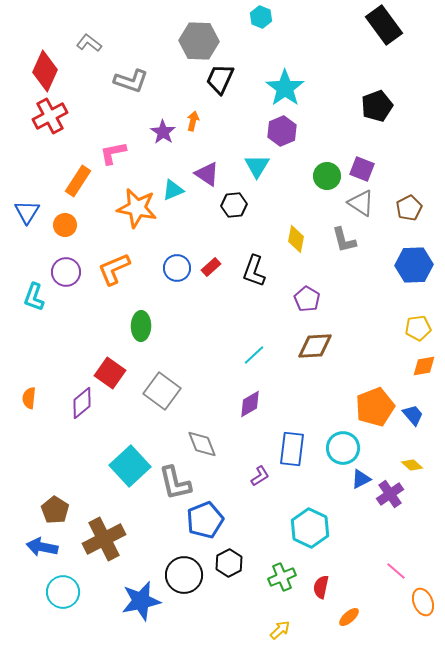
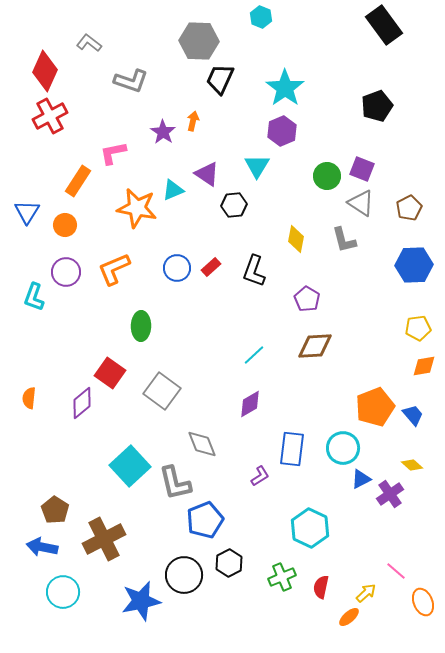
yellow arrow at (280, 630): moved 86 px right, 37 px up
